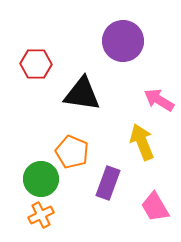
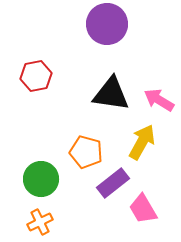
purple circle: moved 16 px left, 17 px up
red hexagon: moved 12 px down; rotated 12 degrees counterclockwise
black triangle: moved 29 px right
yellow arrow: rotated 51 degrees clockwise
orange pentagon: moved 14 px right; rotated 8 degrees counterclockwise
purple rectangle: moved 5 px right; rotated 32 degrees clockwise
pink trapezoid: moved 12 px left, 2 px down
orange cross: moved 1 px left, 7 px down
